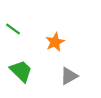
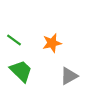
green line: moved 1 px right, 11 px down
orange star: moved 3 px left, 1 px down; rotated 12 degrees clockwise
